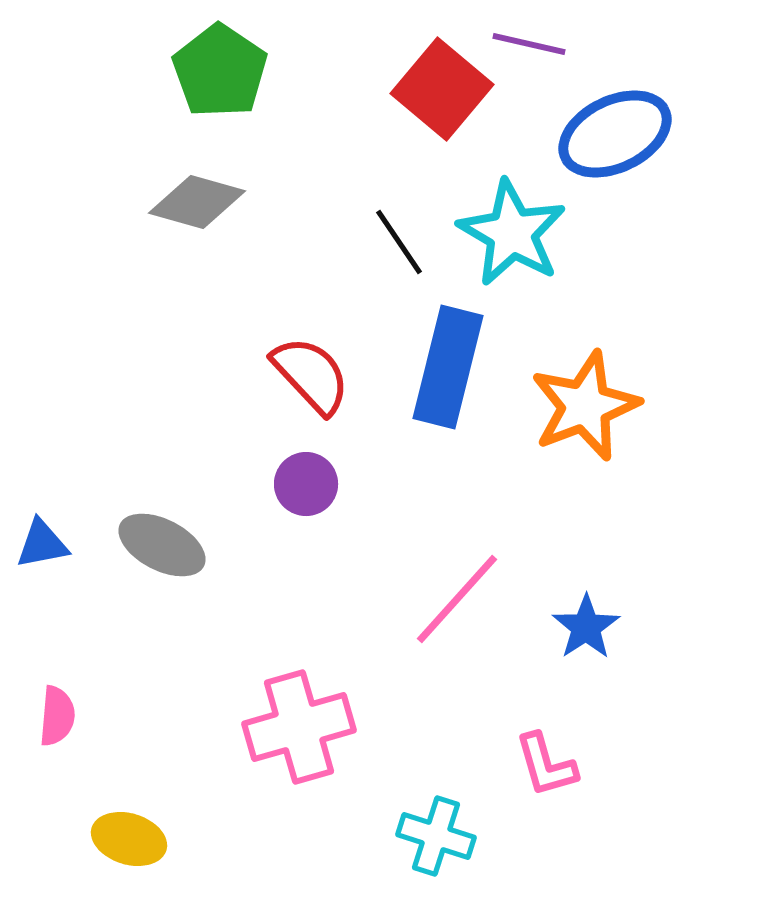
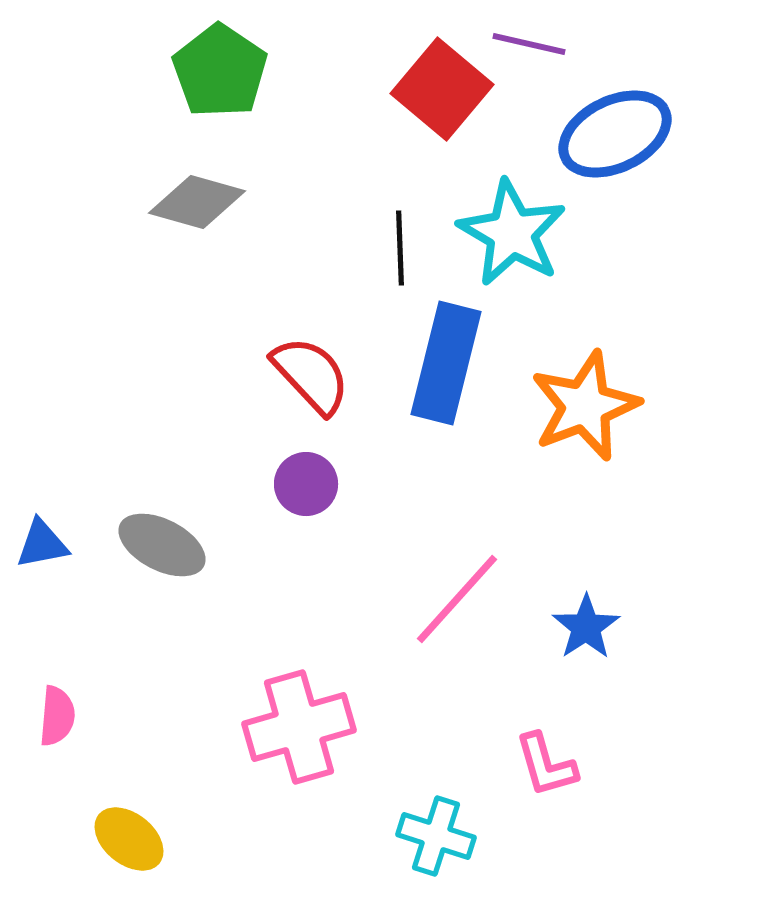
black line: moved 1 px right, 6 px down; rotated 32 degrees clockwise
blue rectangle: moved 2 px left, 4 px up
yellow ellipse: rotated 22 degrees clockwise
